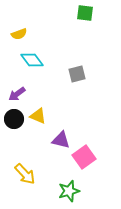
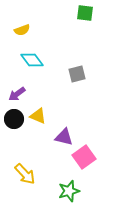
yellow semicircle: moved 3 px right, 4 px up
purple triangle: moved 3 px right, 3 px up
